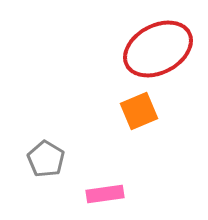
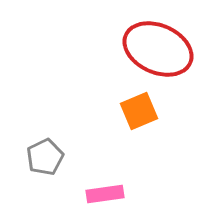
red ellipse: rotated 52 degrees clockwise
gray pentagon: moved 1 px left, 2 px up; rotated 15 degrees clockwise
